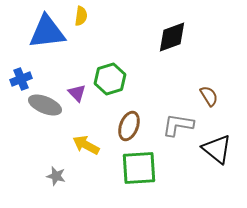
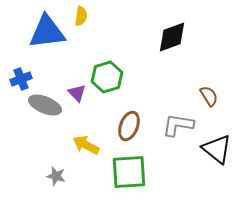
green hexagon: moved 3 px left, 2 px up
green square: moved 10 px left, 4 px down
